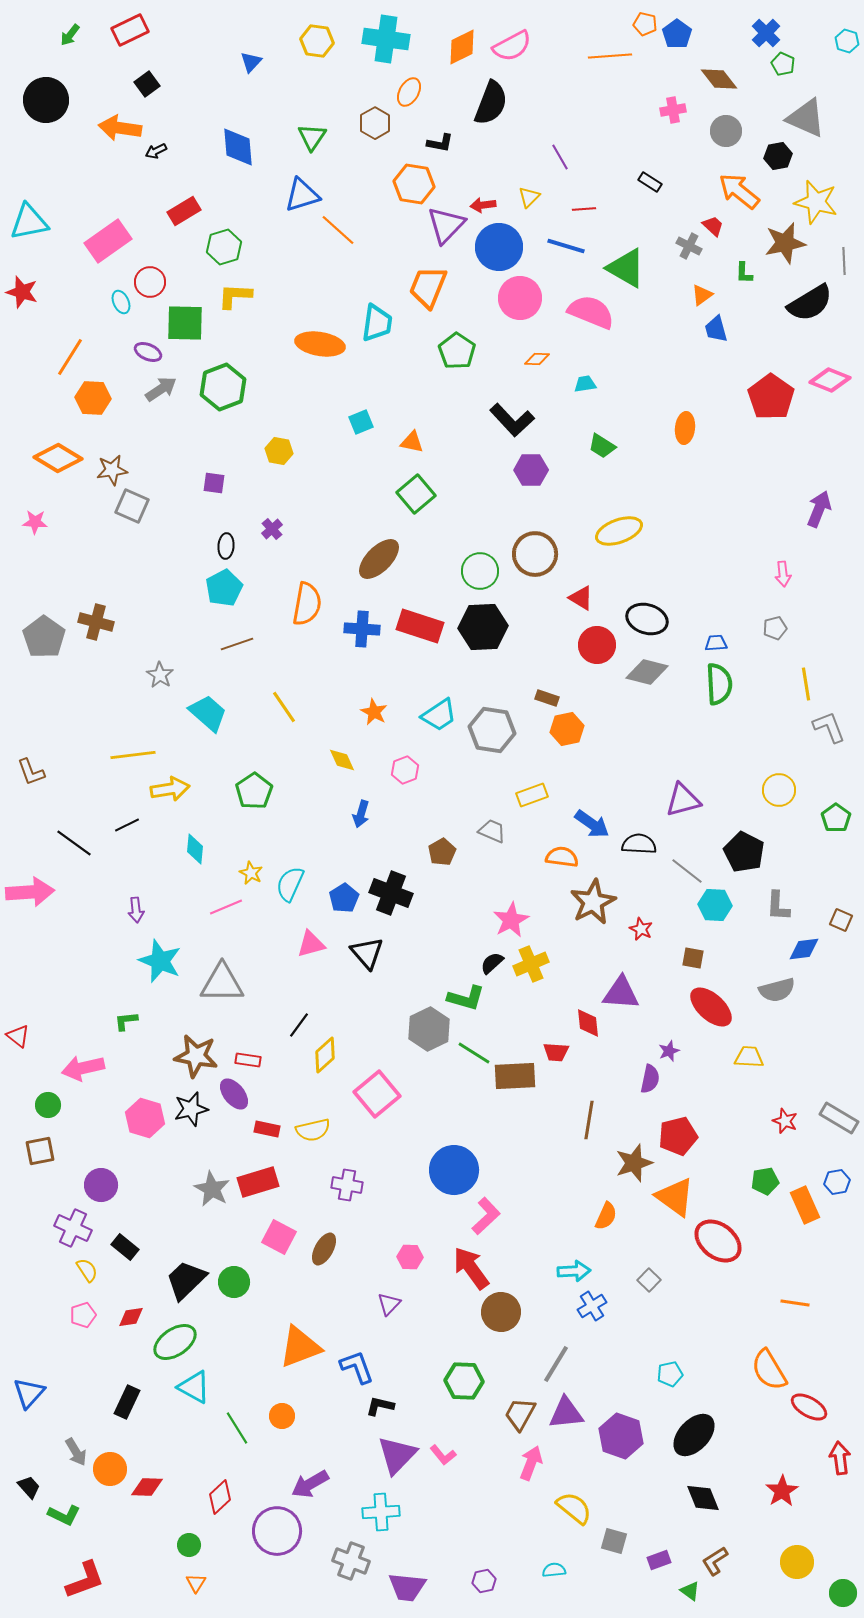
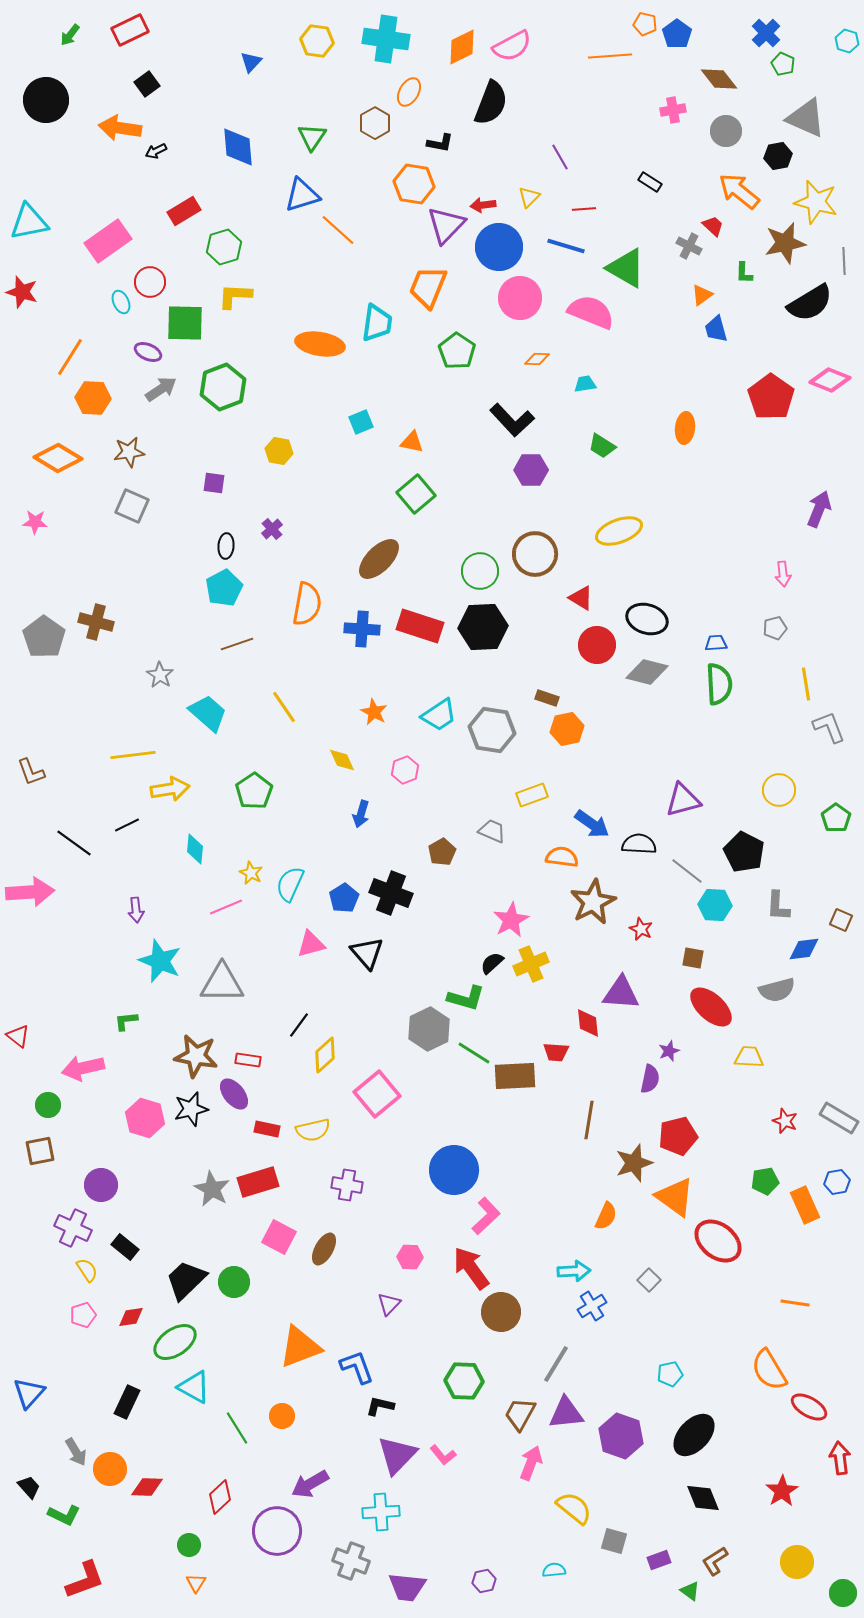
brown star at (112, 470): moved 17 px right, 18 px up
